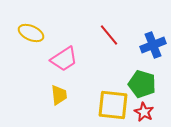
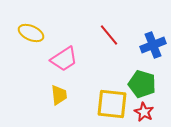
yellow square: moved 1 px left, 1 px up
